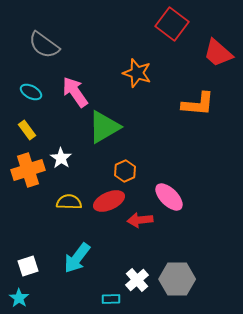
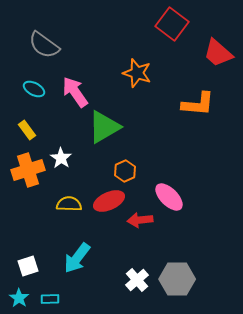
cyan ellipse: moved 3 px right, 3 px up
yellow semicircle: moved 2 px down
cyan rectangle: moved 61 px left
